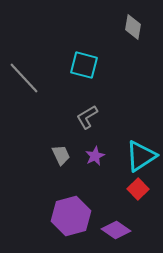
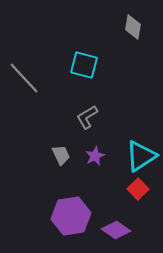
purple hexagon: rotated 6 degrees clockwise
